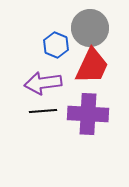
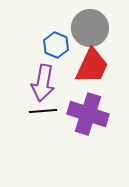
purple arrow: rotated 72 degrees counterclockwise
purple cross: rotated 15 degrees clockwise
